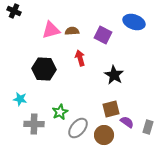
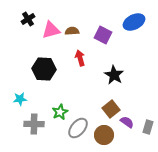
black cross: moved 14 px right, 8 px down; rotated 32 degrees clockwise
blue ellipse: rotated 45 degrees counterclockwise
cyan star: rotated 16 degrees counterclockwise
brown square: rotated 24 degrees counterclockwise
